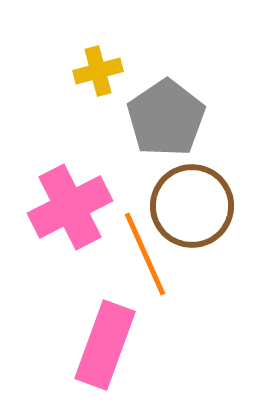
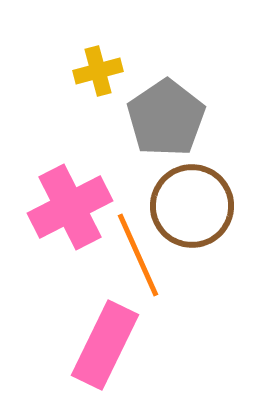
orange line: moved 7 px left, 1 px down
pink rectangle: rotated 6 degrees clockwise
